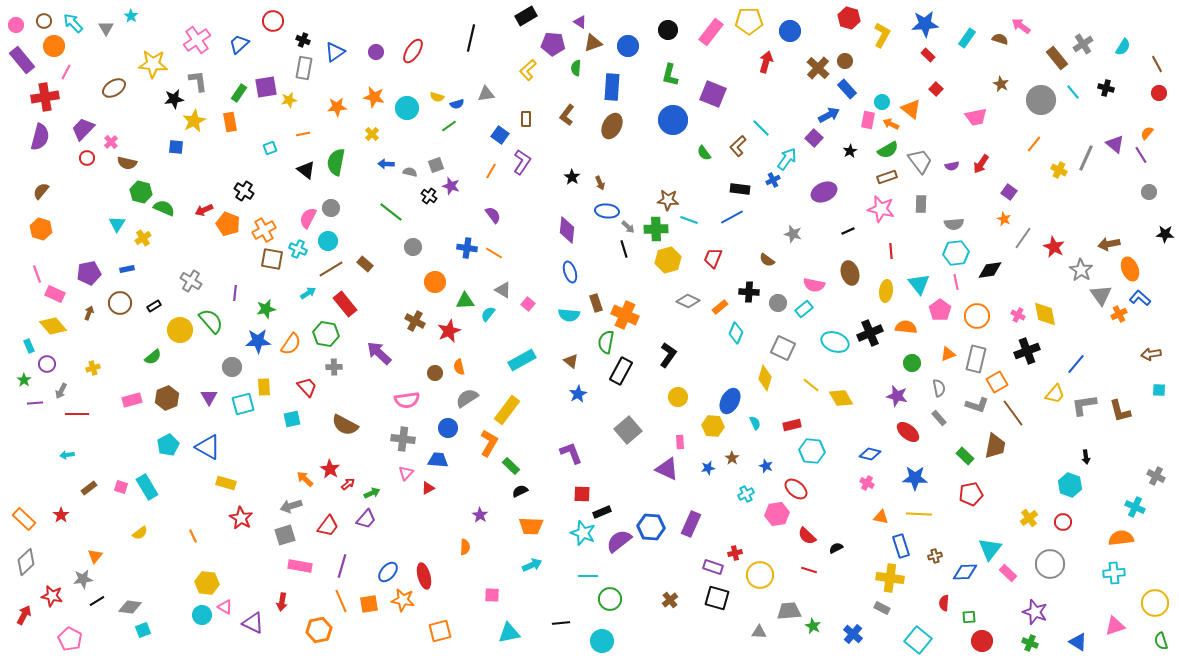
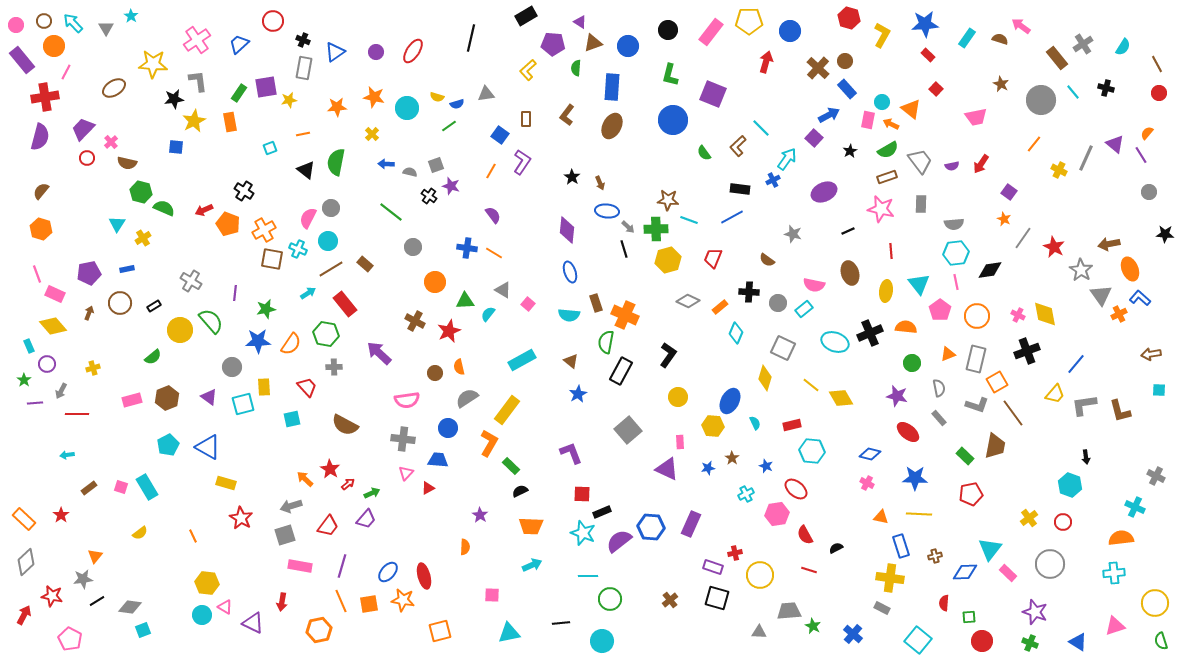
purple triangle at (209, 397): rotated 24 degrees counterclockwise
red semicircle at (807, 536): moved 2 px left, 1 px up; rotated 18 degrees clockwise
